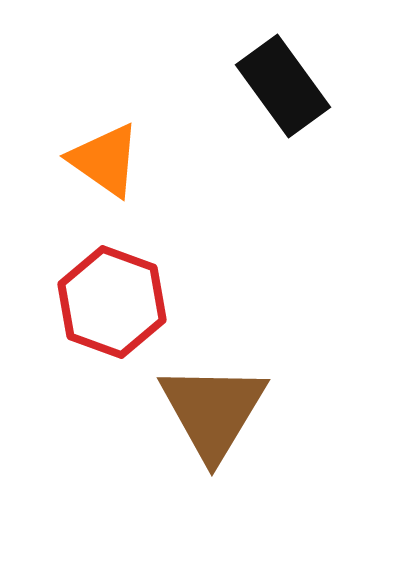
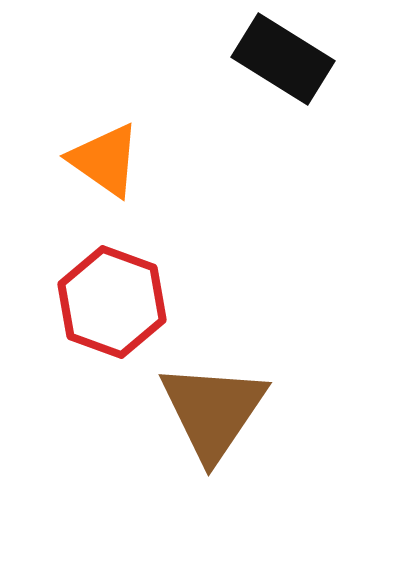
black rectangle: moved 27 px up; rotated 22 degrees counterclockwise
brown triangle: rotated 3 degrees clockwise
